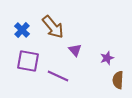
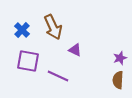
brown arrow: rotated 15 degrees clockwise
purple triangle: rotated 24 degrees counterclockwise
purple star: moved 13 px right
